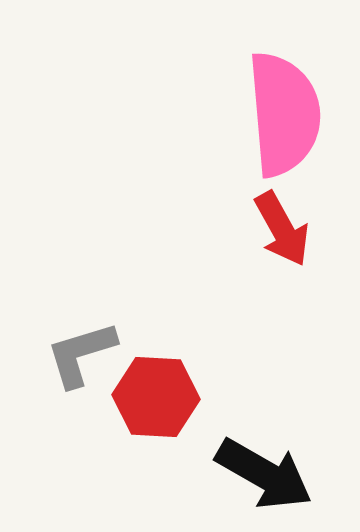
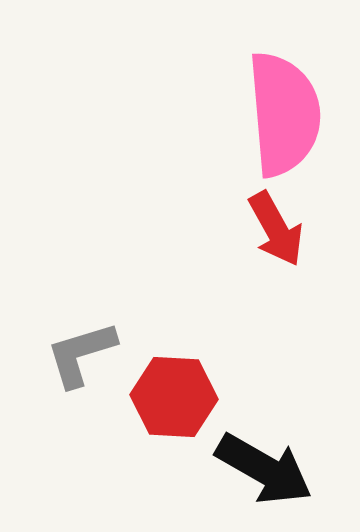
red arrow: moved 6 px left
red hexagon: moved 18 px right
black arrow: moved 5 px up
